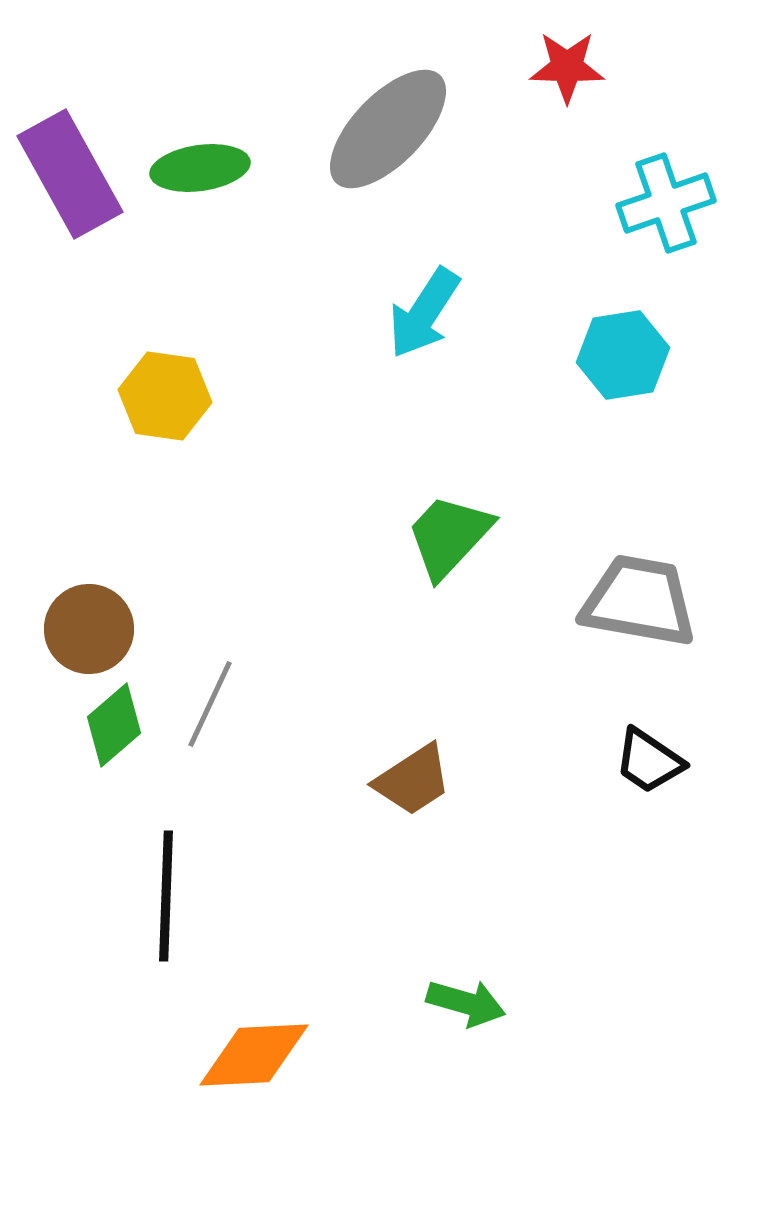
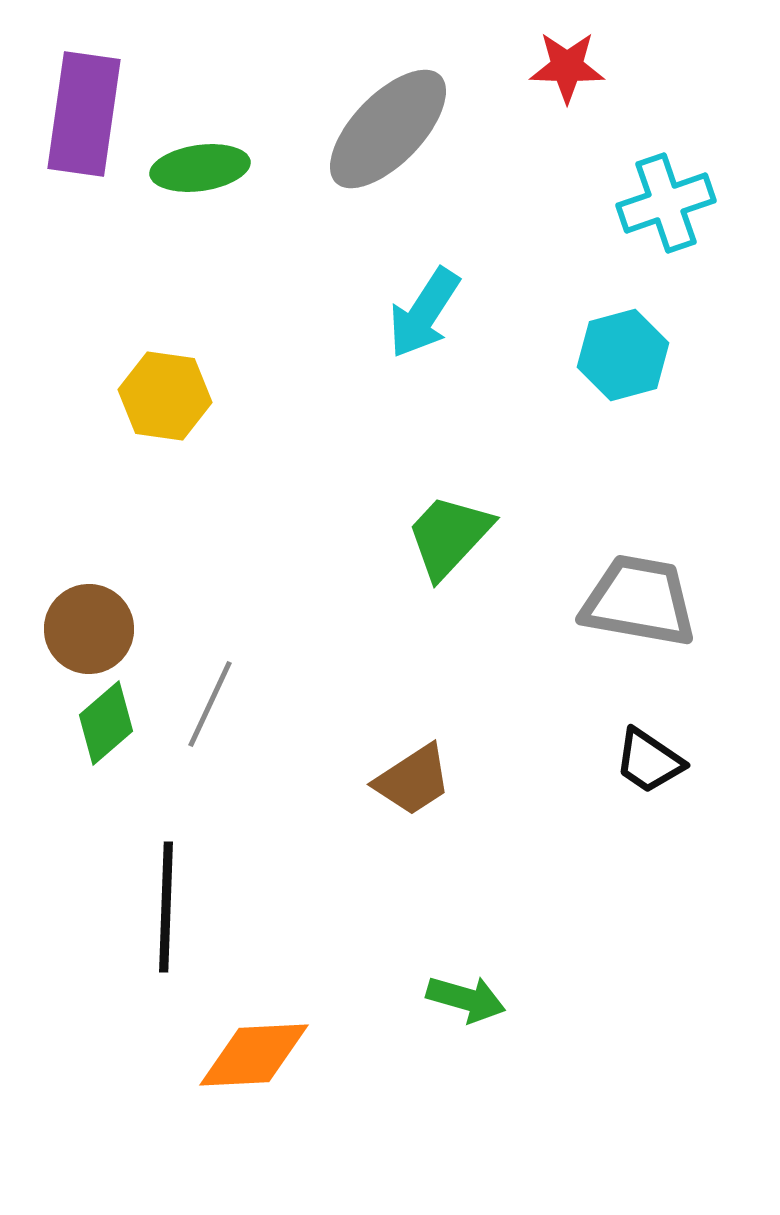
purple rectangle: moved 14 px right, 60 px up; rotated 37 degrees clockwise
cyan hexagon: rotated 6 degrees counterclockwise
green diamond: moved 8 px left, 2 px up
black line: moved 11 px down
green arrow: moved 4 px up
